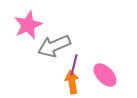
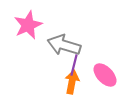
gray arrow: moved 10 px right, 1 px up; rotated 40 degrees clockwise
orange arrow: rotated 20 degrees clockwise
